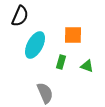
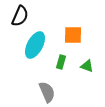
gray semicircle: moved 2 px right, 1 px up
